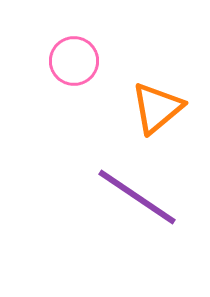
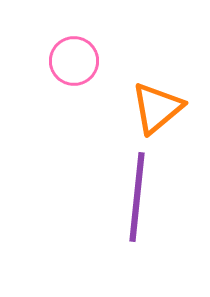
purple line: rotated 62 degrees clockwise
